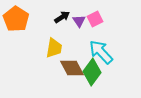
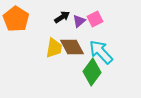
purple triangle: rotated 24 degrees clockwise
brown diamond: moved 21 px up
